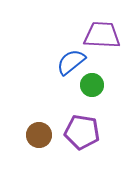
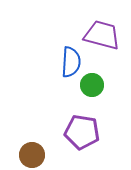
purple trapezoid: rotated 12 degrees clockwise
blue semicircle: rotated 132 degrees clockwise
brown circle: moved 7 px left, 20 px down
